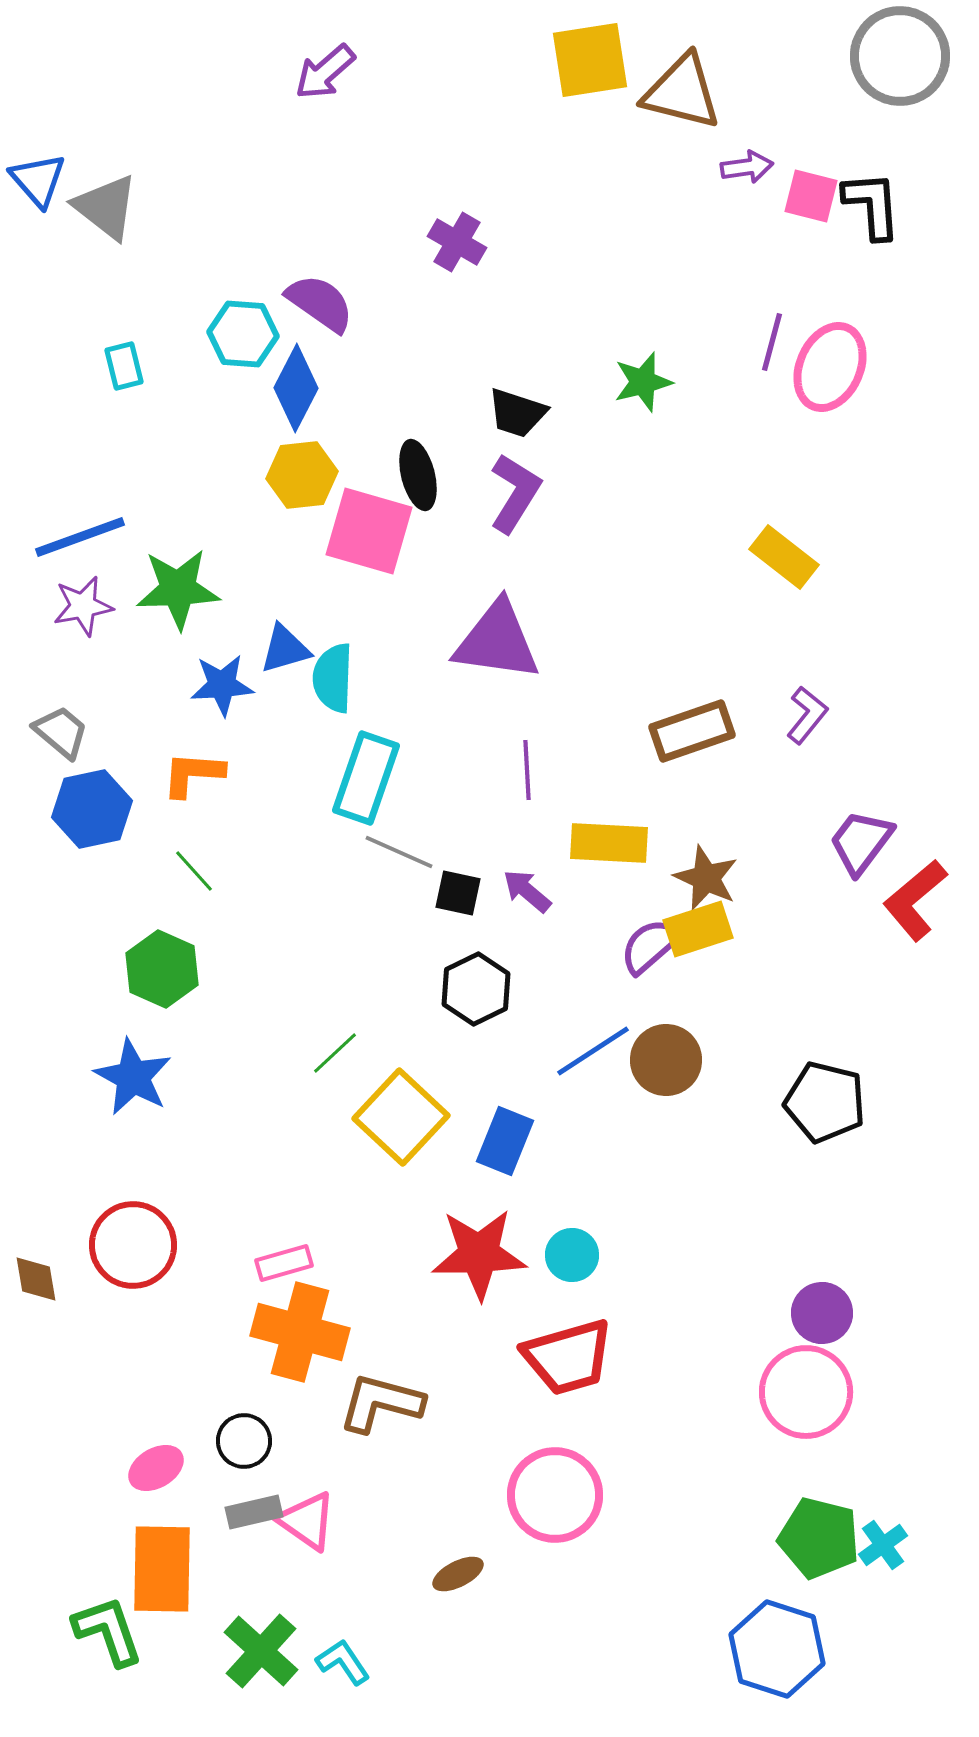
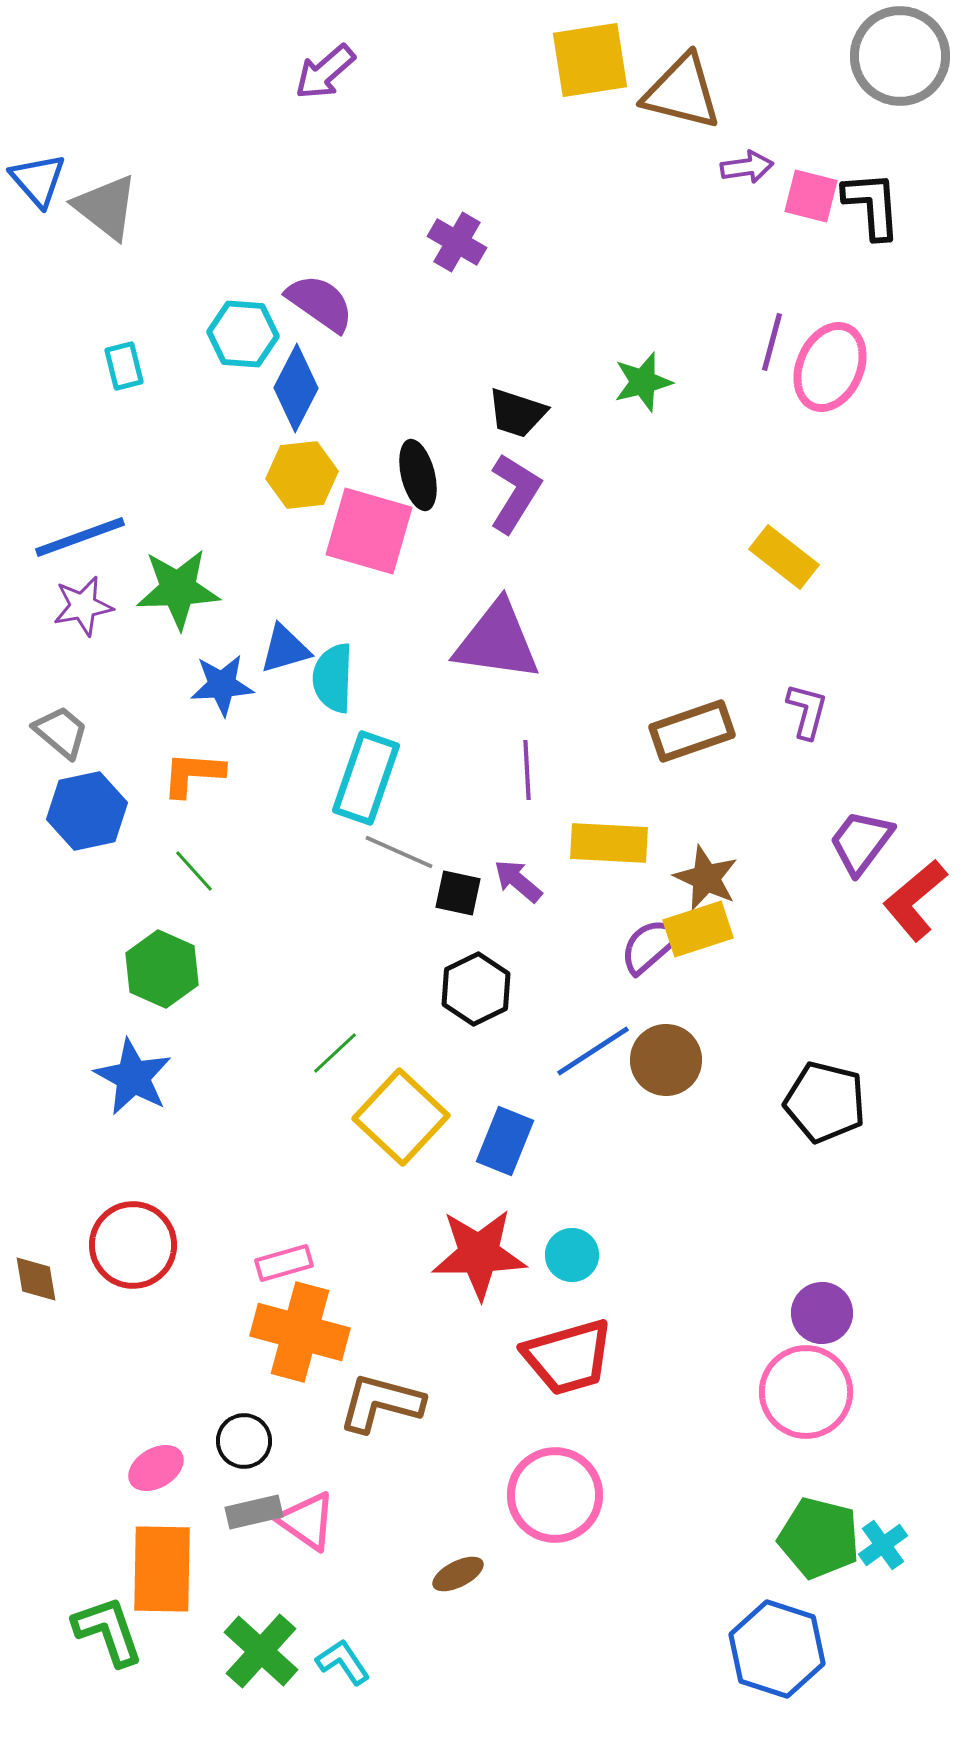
purple L-shape at (807, 715): moved 4 px up; rotated 24 degrees counterclockwise
blue hexagon at (92, 809): moved 5 px left, 2 px down
purple arrow at (527, 891): moved 9 px left, 10 px up
